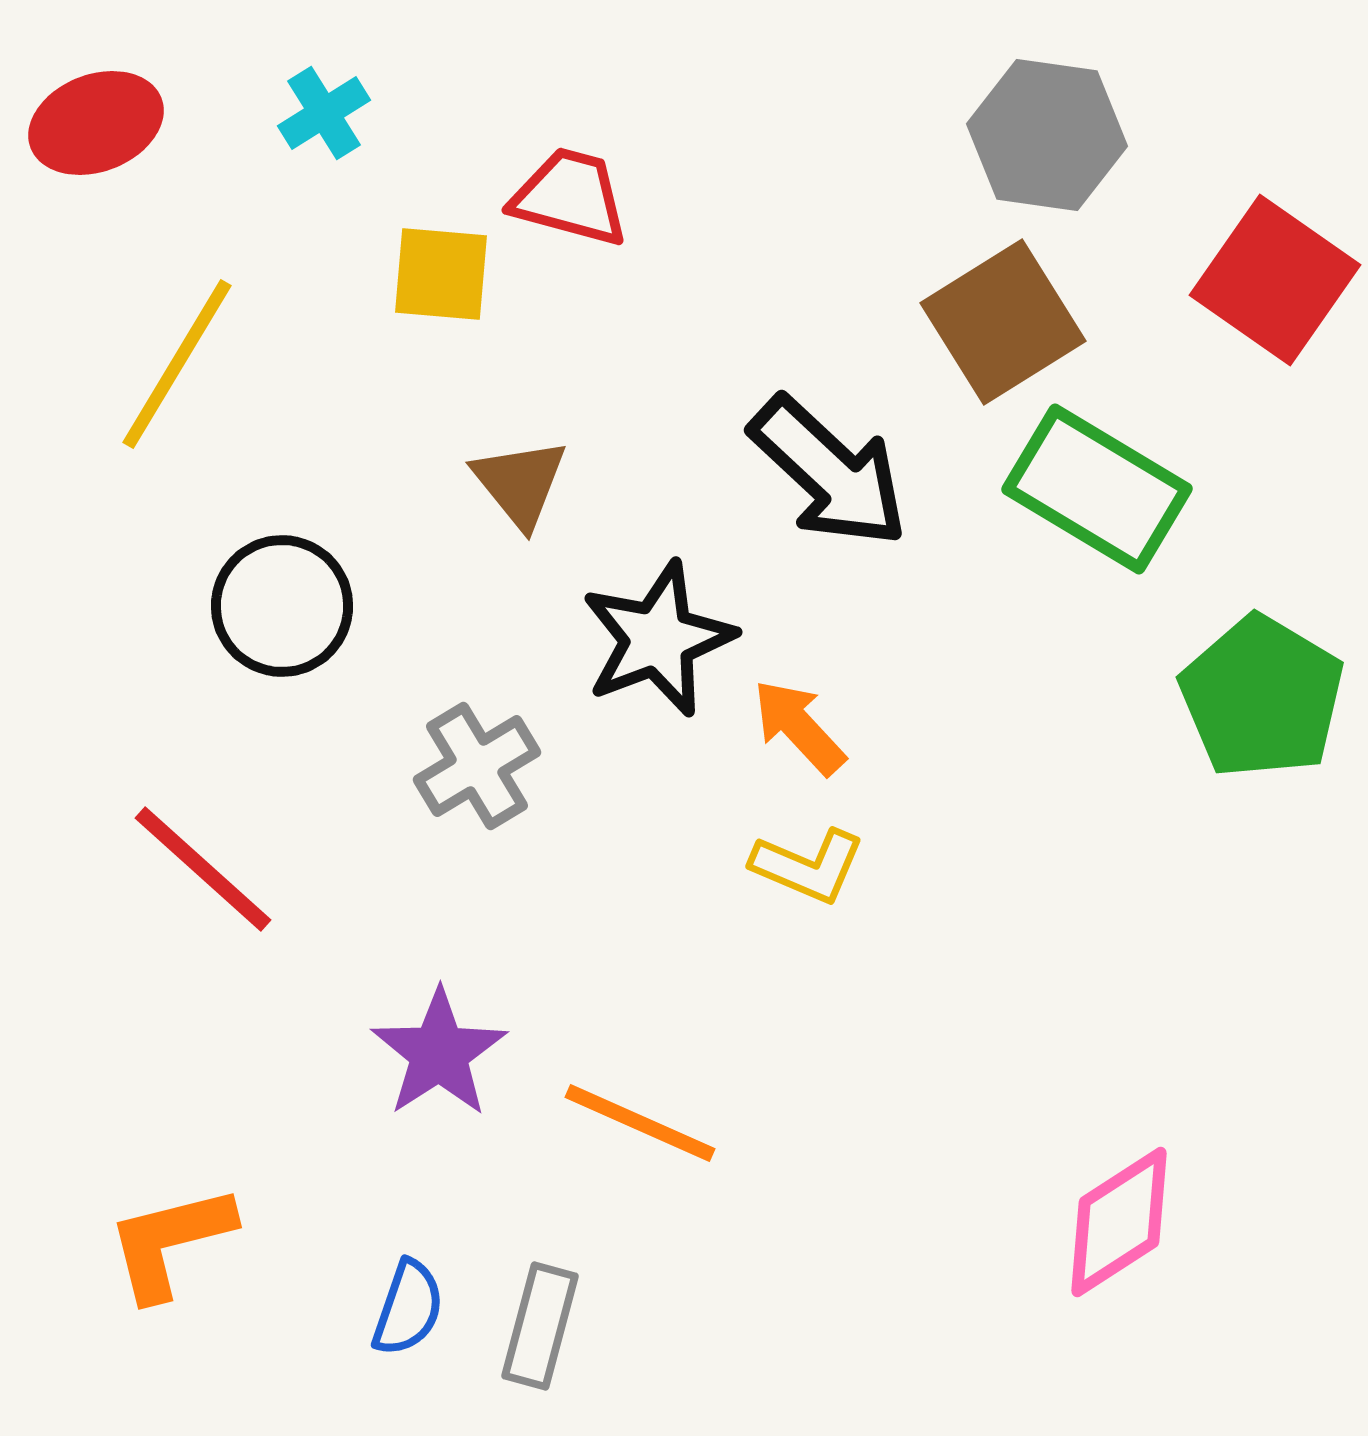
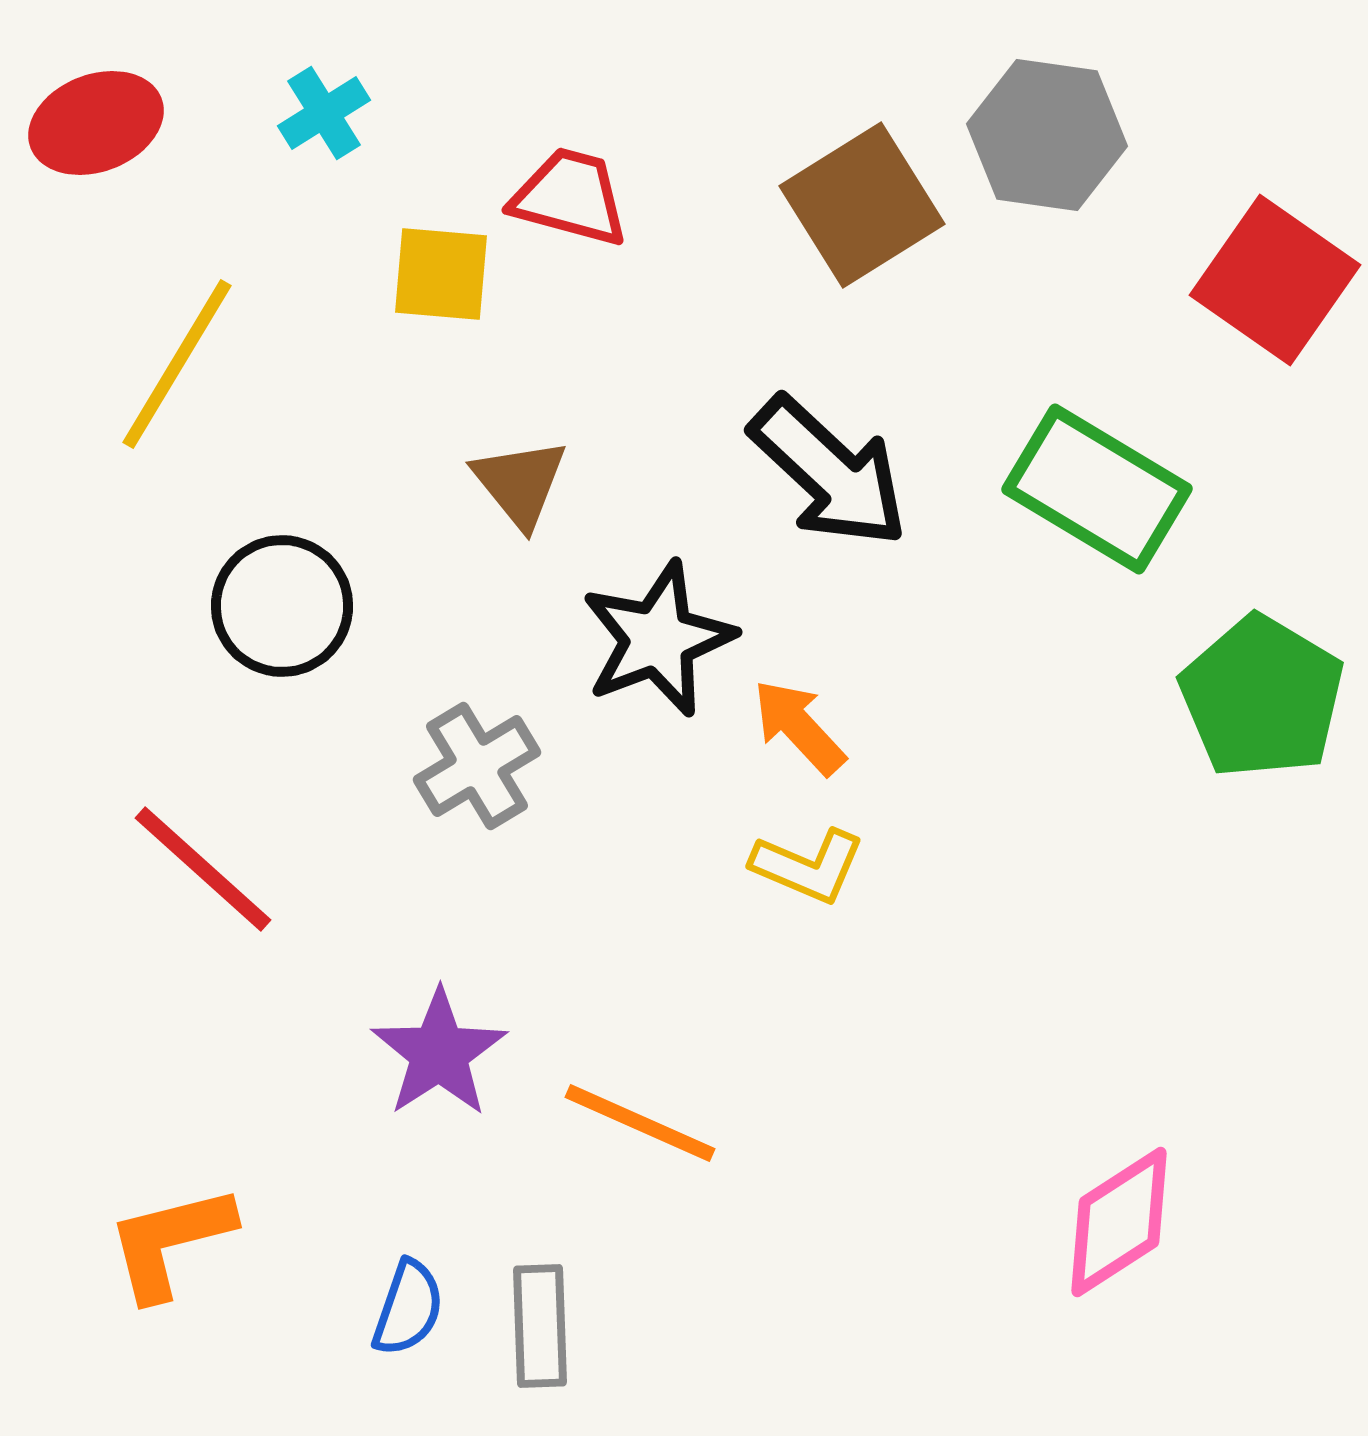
brown square: moved 141 px left, 117 px up
gray rectangle: rotated 17 degrees counterclockwise
